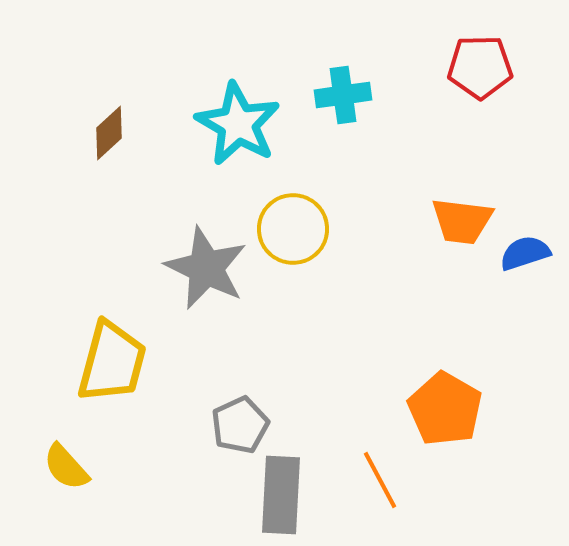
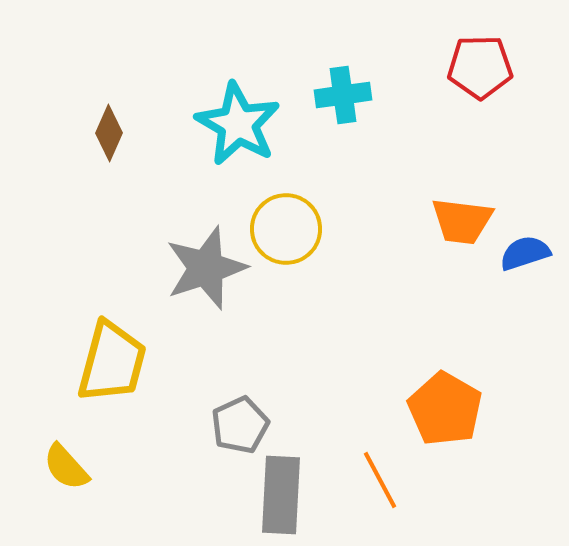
brown diamond: rotated 24 degrees counterclockwise
yellow circle: moved 7 px left
gray star: rotated 28 degrees clockwise
